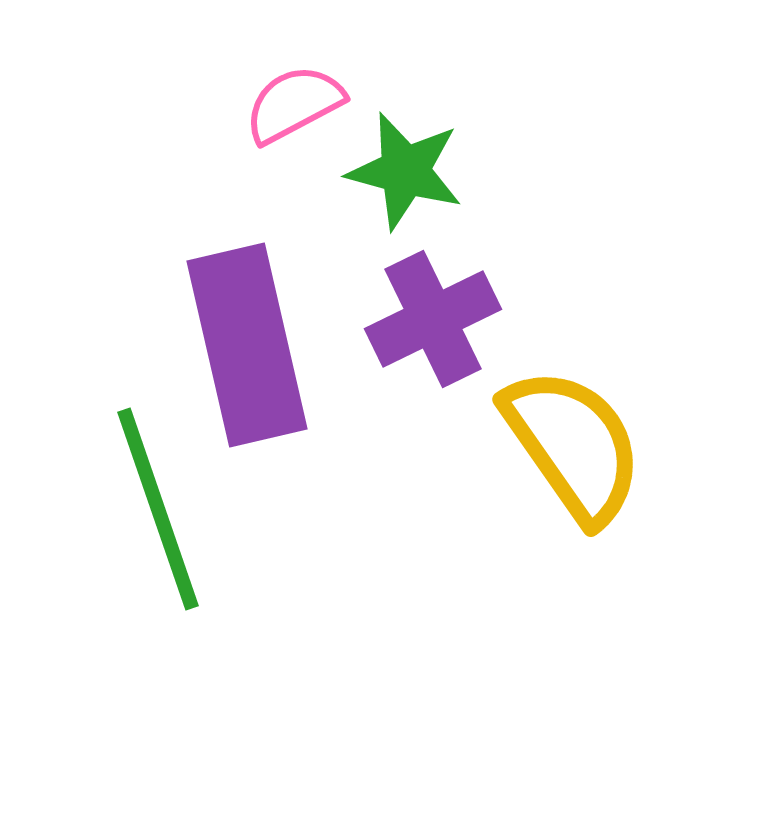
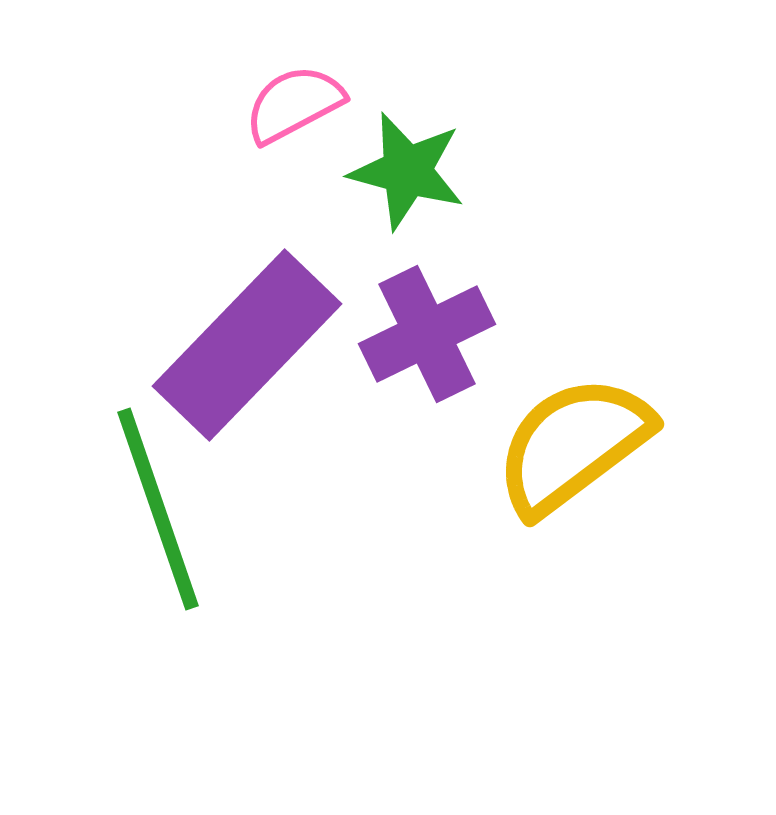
green star: moved 2 px right
purple cross: moved 6 px left, 15 px down
purple rectangle: rotated 57 degrees clockwise
yellow semicircle: rotated 92 degrees counterclockwise
